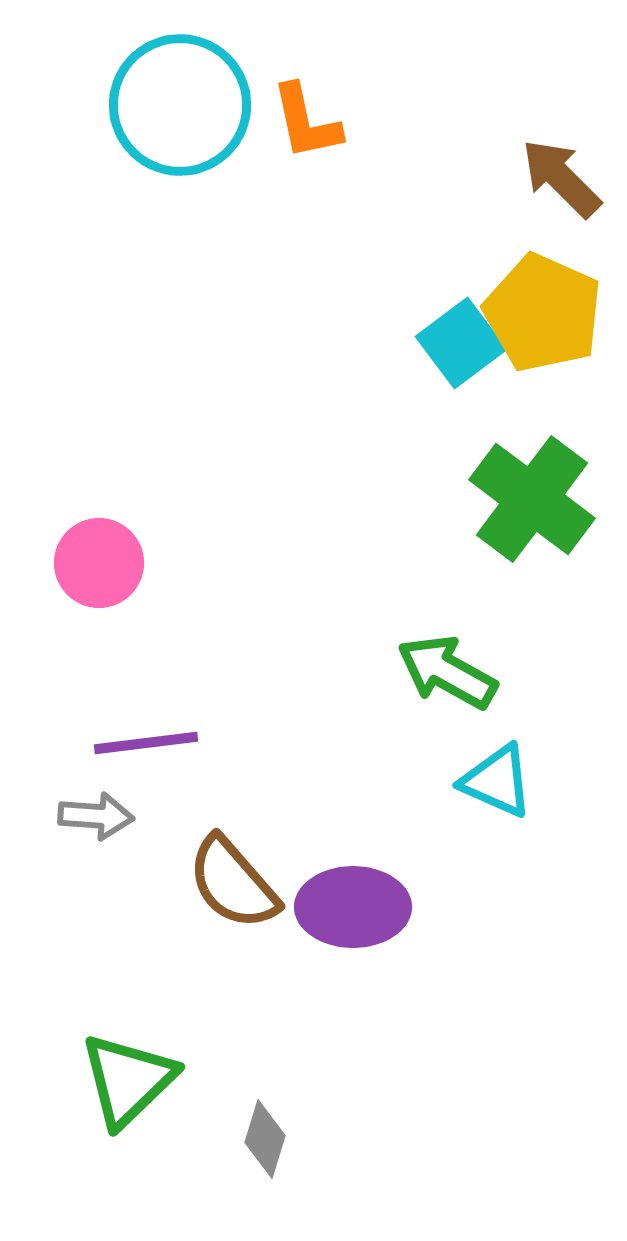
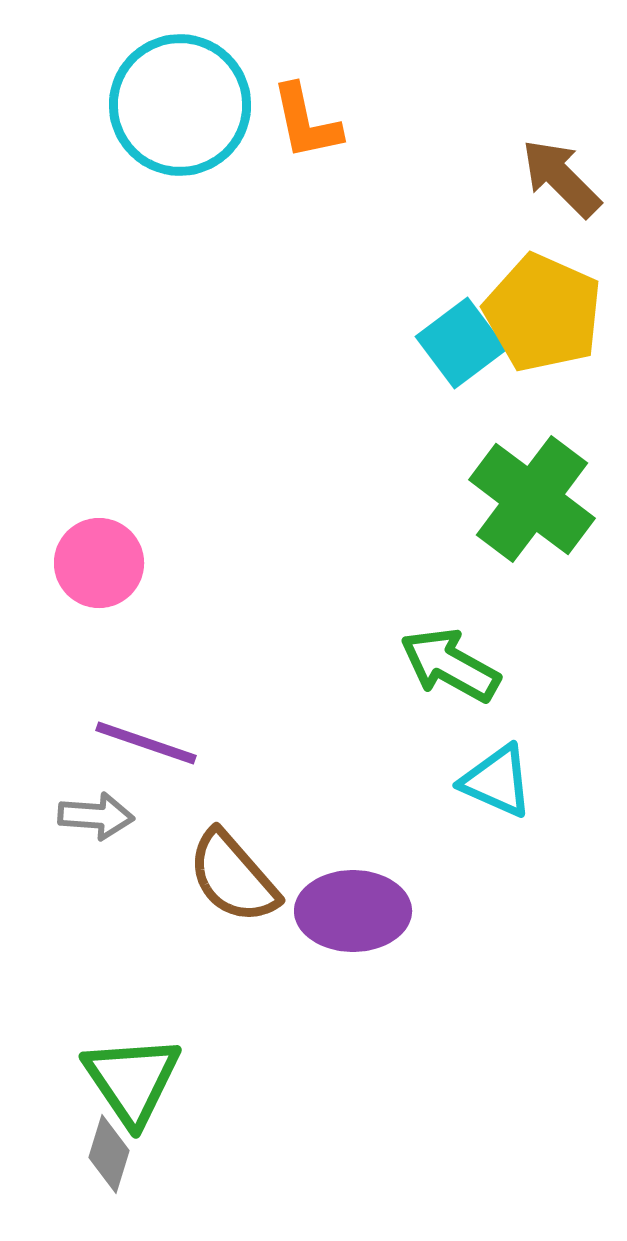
green arrow: moved 3 px right, 7 px up
purple line: rotated 26 degrees clockwise
brown semicircle: moved 6 px up
purple ellipse: moved 4 px down
green triangle: moved 4 px right; rotated 20 degrees counterclockwise
gray diamond: moved 156 px left, 15 px down
